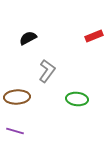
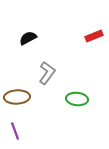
gray L-shape: moved 2 px down
purple line: rotated 54 degrees clockwise
